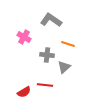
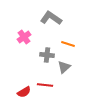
gray L-shape: moved 2 px up
pink cross: rotated 24 degrees clockwise
